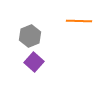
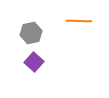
gray hexagon: moved 1 px right, 3 px up; rotated 10 degrees clockwise
